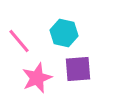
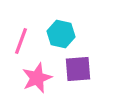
cyan hexagon: moved 3 px left, 1 px down
pink line: moved 2 px right; rotated 60 degrees clockwise
